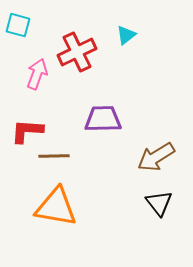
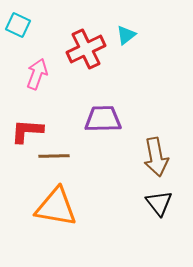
cyan square: rotated 10 degrees clockwise
red cross: moved 9 px right, 3 px up
brown arrow: rotated 69 degrees counterclockwise
